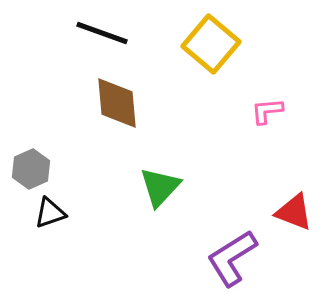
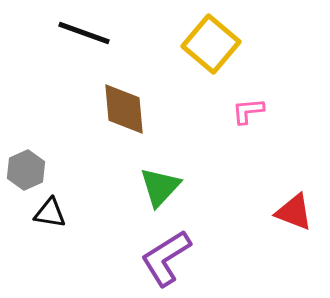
black line: moved 18 px left
brown diamond: moved 7 px right, 6 px down
pink L-shape: moved 19 px left
gray hexagon: moved 5 px left, 1 px down
black triangle: rotated 28 degrees clockwise
purple L-shape: moved 66 px left
